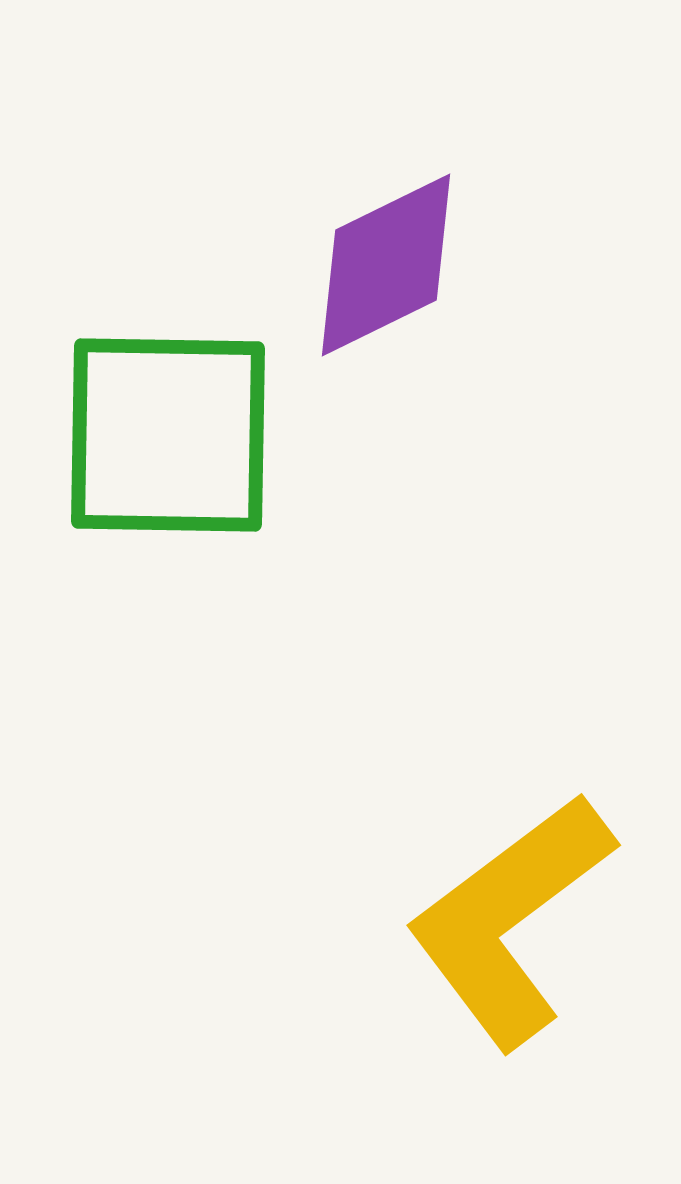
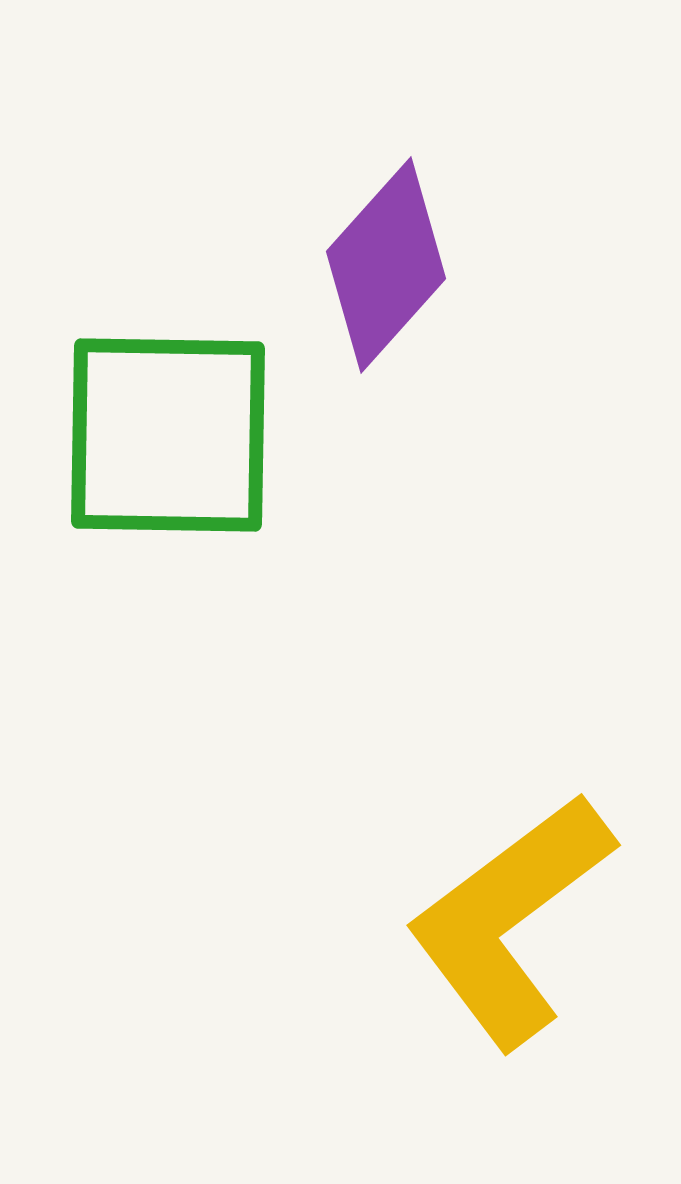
purple diamond: rotated 22 degrees counterclockwise
